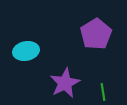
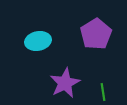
cyan ellipse: moved 12 px right, 10 px up
